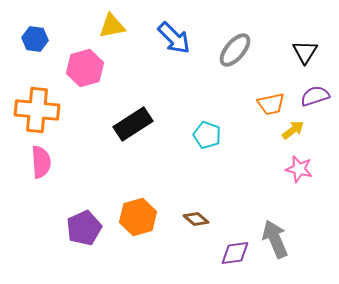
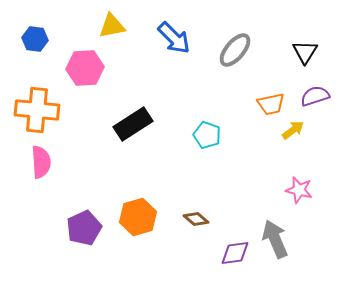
pink hexagon: rotated 12 degrees clockwise
pink star: moved 21 px down
